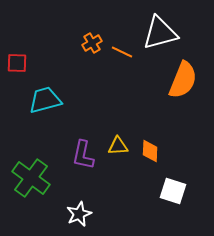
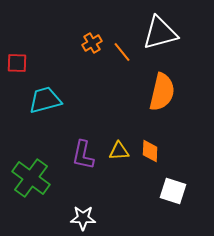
orange line: rotated 25 degrees clockwise
orange semicircle: moved 21 px left, 12 px down; rotated 9 degrees counterclockwise
yellow triangle: moved 1 px right, 5 px down
white star: moved 4 px right, 4 px down; rotated 25 degrees clockwise
